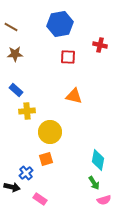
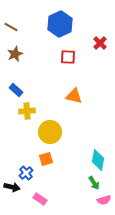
blue hexagon: rotated 15 degrees counterclockwise
red cross: moved 2 px up; rotated 32 degrees clockwise
brown star: rotated 21 degrees counterclockwise
